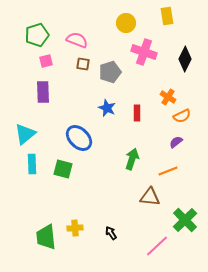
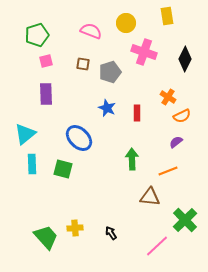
pink semicircle: moved 14 px right, 9 px up
purple rectangle: moved 3 px right, 2 px down
green arrow: rotated 20 degrees counterclockwise
green trapezoid: rotated 144 degrees clockwise
